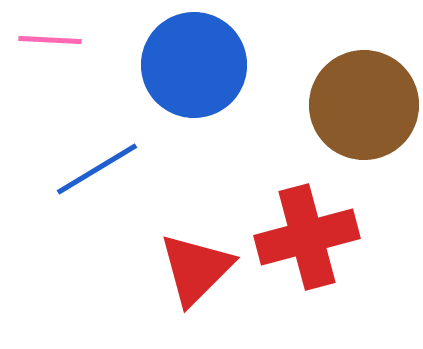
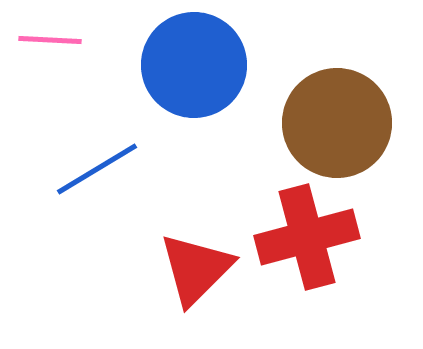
brown circle: moved 27 px left, 18 px down
